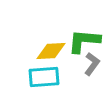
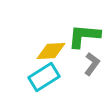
green L-shape: moved 5 px up
cyan rectangle: rotated 28 degrees counterclockwise
